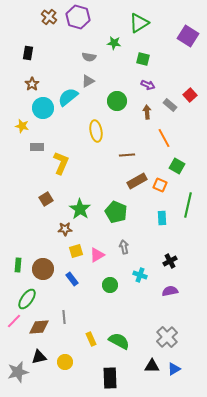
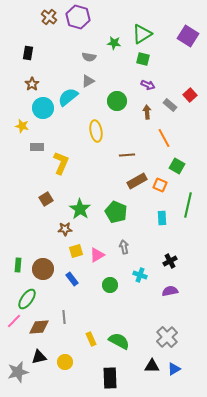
green triangle at (139, 23): moved 3 px right, 11 px down
